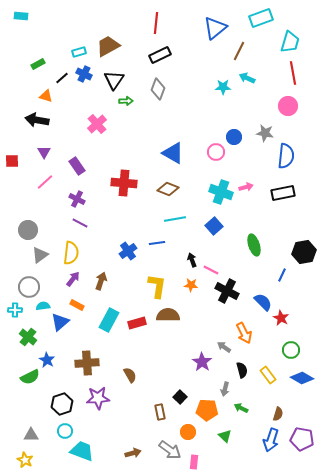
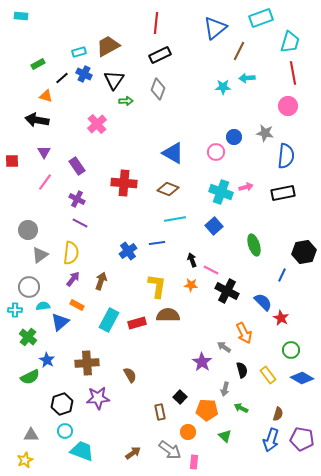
cyan arrow at (247, 78): rotated 28 degrees counterclockwise
pink line at (45, 182): rotated 12 degrees counterclockwise
brown arrow at (133, 453): rotated 21 degrees counterclockwise
yellow star at (25, 460): rotated 21 degrees clockwise
